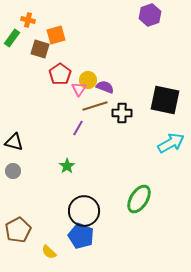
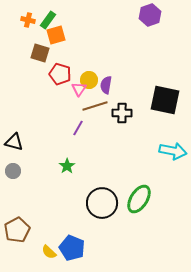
green rectangle: moved 36 px right, 18 px up
brown square: moved 4 px down
red pentagon: rotated 20 degrees counterclockwise
yellow circle: moved 1 px right
purple semicircle: moved 1 px right, 2 px up; rotated 102 degrees counterclockwise
cyan arrow: moved 2 px right, 8 px down; rotated 40 degrees clockwise
black circle: moved 18 px right, 8 px up
brown pentagon: moved 1 px left
blue pentagon: moved 9 px left, 12 px down
